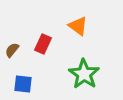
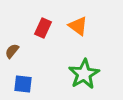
red rectangle: moved 16 px up
brown semicircle: moved 1 px down
green star: rotated 8 degrees clockwise
